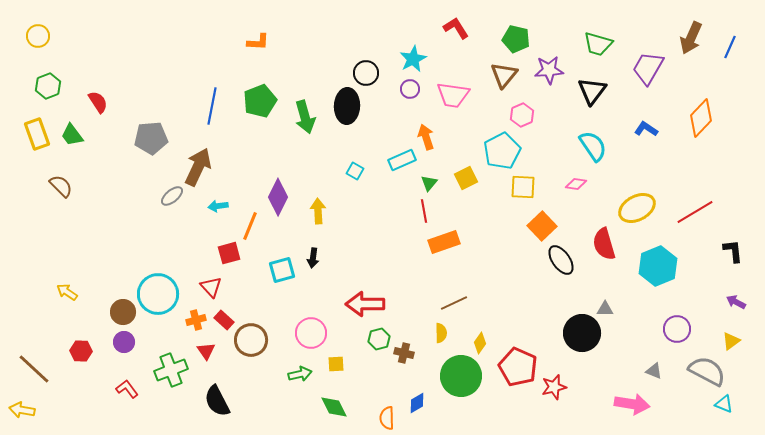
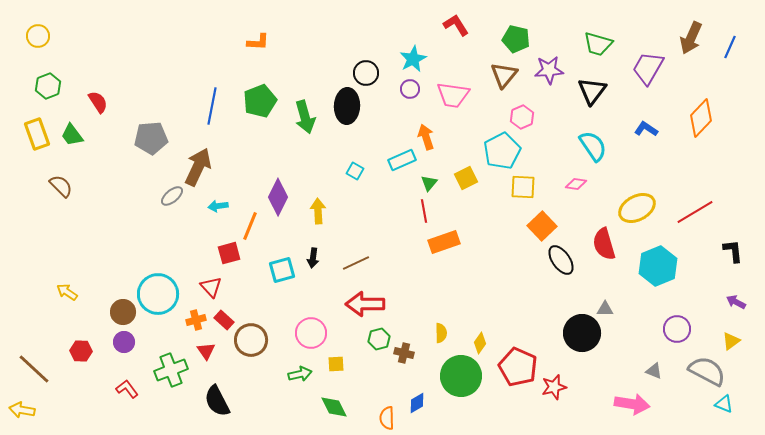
red L-shape at (456, 28): moved 3 px up
pink hexagon at (522, 115): moved 2 px down
brown line at (454, 303): moved 98 px left, 40 px up
